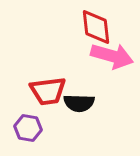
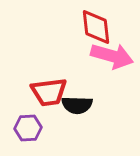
red trapezoid: moved 1 px right, 1 px down
black semicircle: moved 2 px left, 2 px down
purple hexagon: rotated 12 degrees counterclockwise
